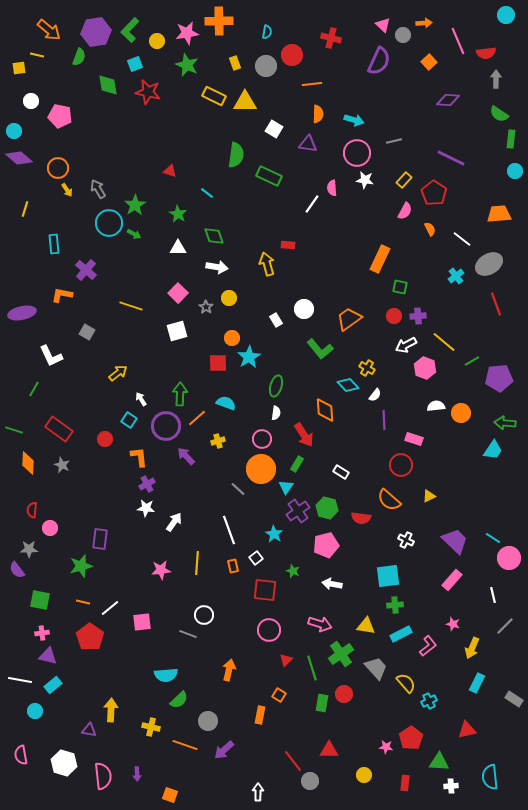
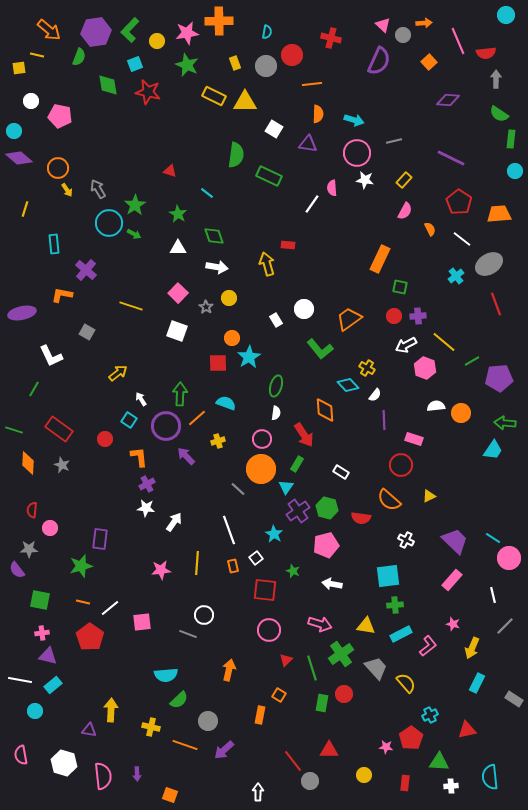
red pentagon at (434, 193): moved 25 px right, 9 px down
white square at (177, 331): rotated 35 degrees clockwise
cyan cross at (429, 701): moved 1 px right, 14 px down
